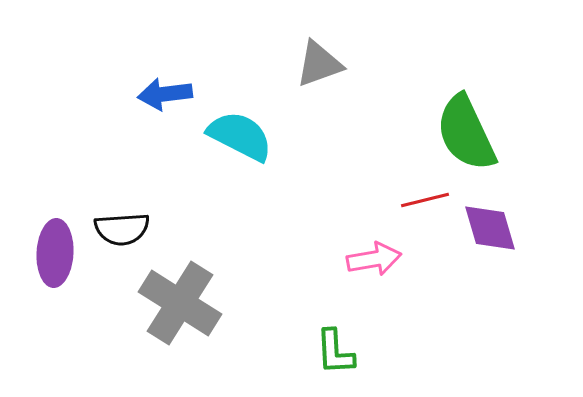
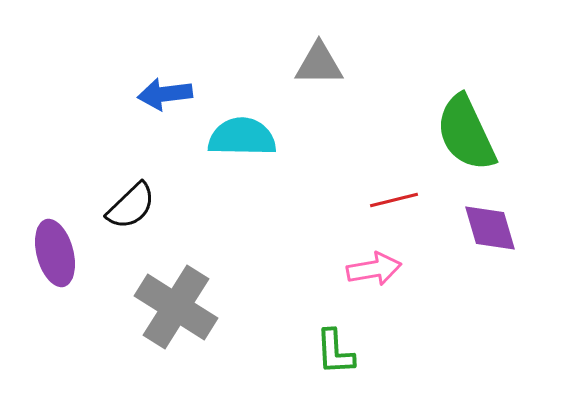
gray triangle: rotated 20 degrees clockwise
cyan semicircle: moved 2 px right, 1 px down; rotated 26 degrees counterclockwise
red line: moved 31 px left
black semicircle: moved 9 px right, 23 px up; rotated 40 degrees counterclockwise
purple ellipse: rotated 18 degrees counterclockwise
pink arrow: moved 10 px down
gray cross: moved 4 px left, 4 px down
